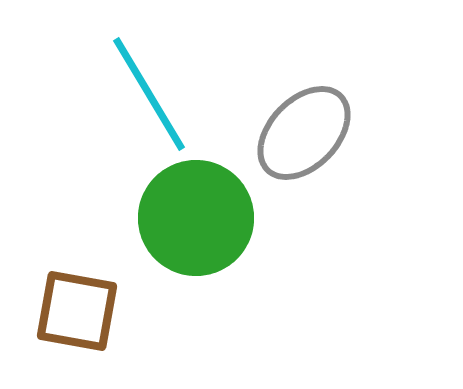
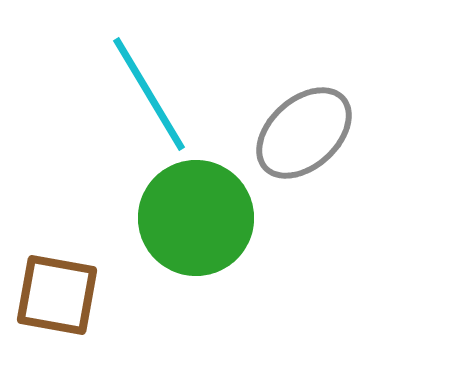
gray ellipse: rotated 4 degrees clockwise
brown square: moved 20 px left, 16 px up
